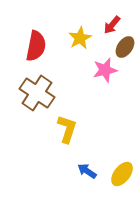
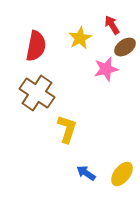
red arrow: rotated 108 degrees clockwise
brown ellipse: rotated 20 degrees clockwise
pink star: moved 1 px right, 1 px up
blue arrow: moved 1 px left, 2 px down
